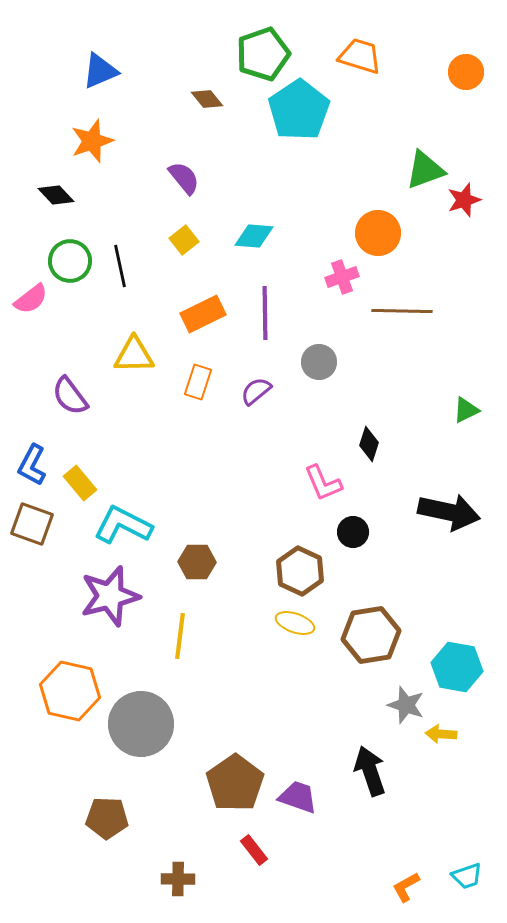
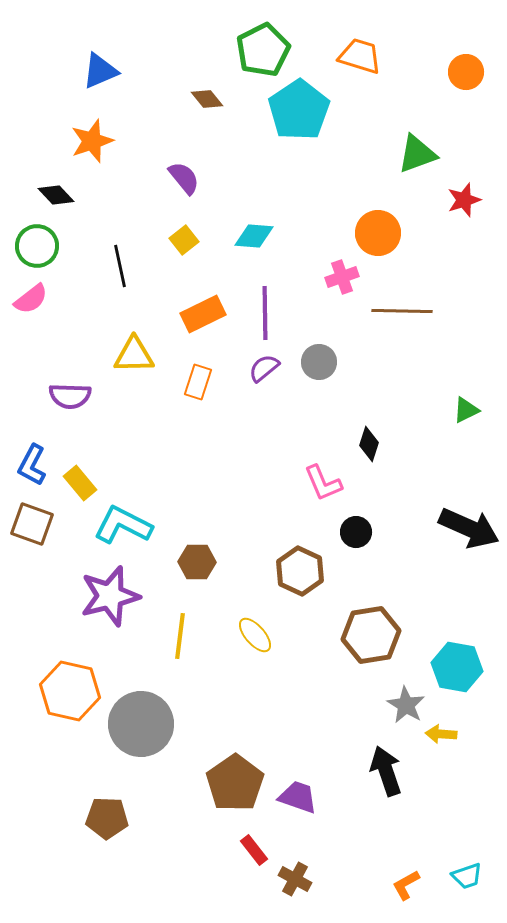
green pentagon at (263, 54): moved 4 px up; rotated 8 degrees counterclockwise
green triangle at (425, 170): moved 8 px left, 16 px up
green circle at (70, 261): moved 33 px left, 15 px up
purple semicircle at (256, 391): moved 8 px right, 23 px up
purple semicircle at (70, 396): rotated 51 degrees counterclockwise
black arrow at (449, 512): moved 20 px right, 16 px down; rotated 12 degrees clockwise
black circle at (353, 532): moved 3 px right
yellow ellipse at (295, 623): moved 40 px left, 12 px down; rotated 30 degrees clockwise
gray star at (406, 705): rotated 12 degrees clockwise
black arrow at (370, 771): moved 16 px right
brown cross at (178, 879): moved 117 px right; rotated 28 degrees clockwise
orange L-shape at (406, 887): moved 2 px up
